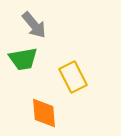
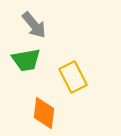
green trapezoid: moved 3 px right, 1 px down
orange diamond: rotated 12 degrees clockwise
